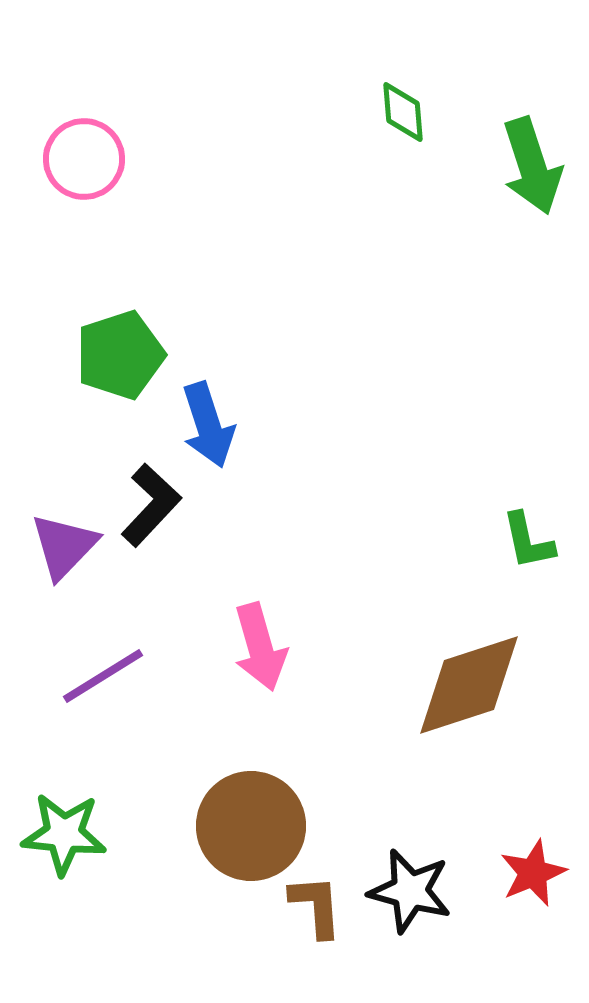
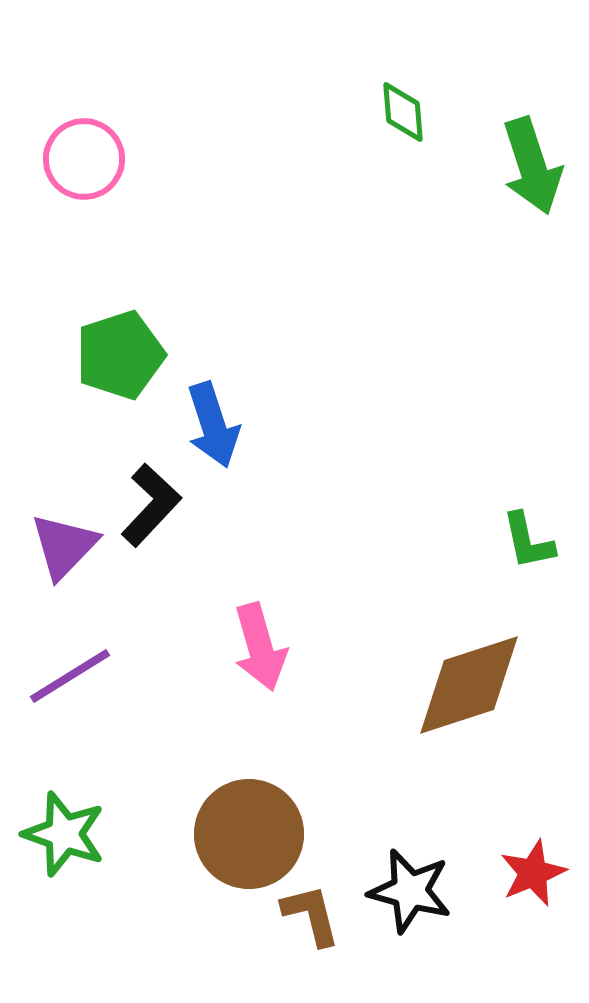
blue arrow: moved 5 px right
purple line: moved 33 px left
brown circle: moved 2 px left, 8 px down
green star: rotated 14 degrees clockwise
brown L-shape: moved 5 px left, 9 px down; rotated 10 degrees counterclockwise
